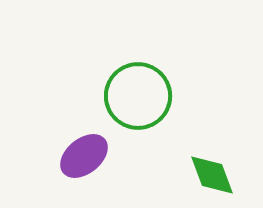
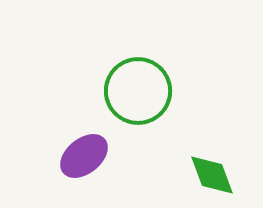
green circle: moved 5 px up
